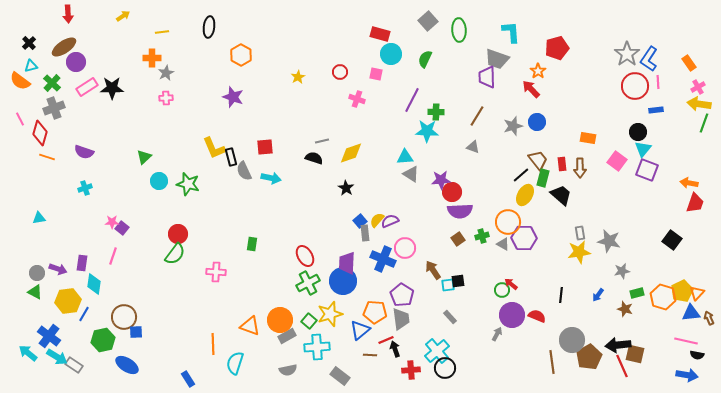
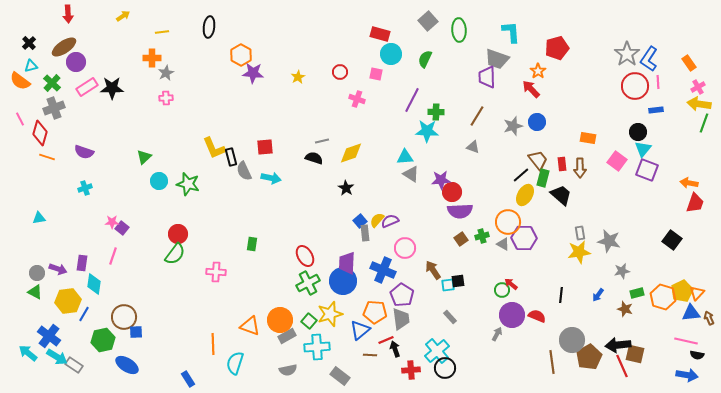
purple star at (233, 97): moved 20 px right, 24 px up; rotated 15 degrees counterclockwise
brown square at (458, 239): moved 3 px right
blue cross at (383, 259): moved 11 px down
